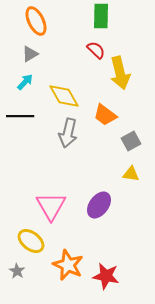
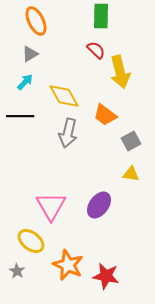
yellow arrow: moved 1 px up
